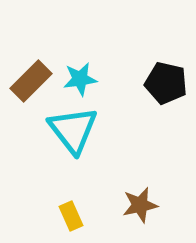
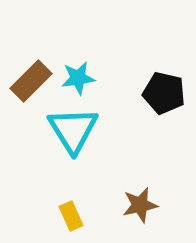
cyan star: moved 2 px left, 1 px up
black pentagon: moved 2 px left, 10 px down
cyan triangle: rotated 6 degrees clockwise
